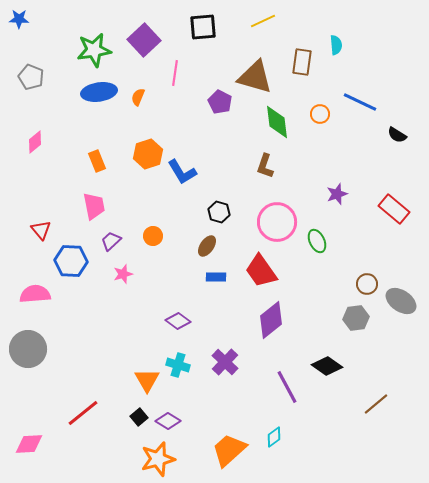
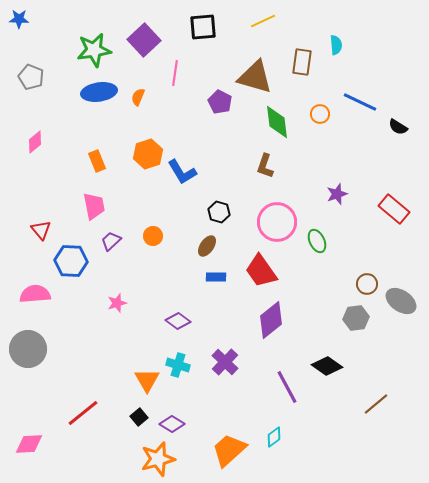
black semicircle at (397, 135): moved 1 px right, 8 px up
pink star at (123, 274): moved 6 px left, 29 px down
purple diamond at (168, 421): moved 4 px right, 3 px down
